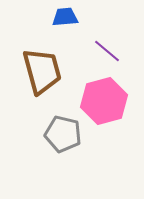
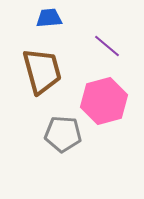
blue trapezoid: moved 16 px left, 1 px down
purple line: moved 5 px up
gray pentagon: rotated 9 degrees counterclockwise
